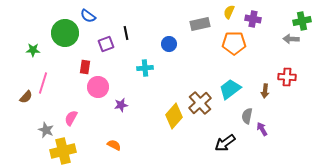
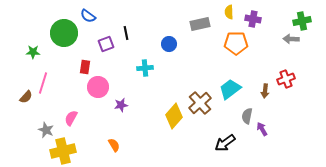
yellow semicircle: rotated 24 degrees counterclockwise
green circle: moved 1 px left
orange pentagon: moved 2 px right
green star: moved 2 px down
red cross: moved 1 px left, 2 px down; rotated 24 degrees counterclockwise
orange semicircle: rotated 32 degrees clockwise
